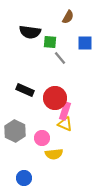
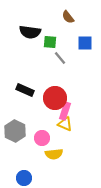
brown semicircle: rotated 112 degrees clockwise
